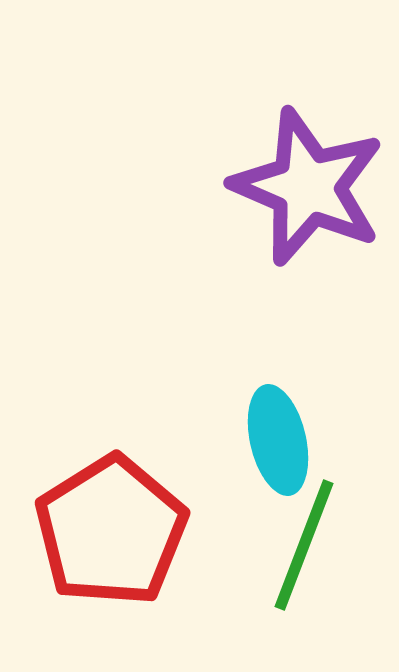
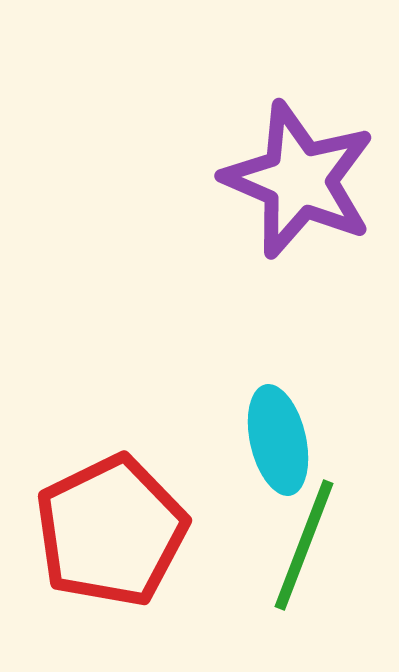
purple star: moved 9 px left, 7 px up
red pentagon: rotated 6 degrees clockwise
